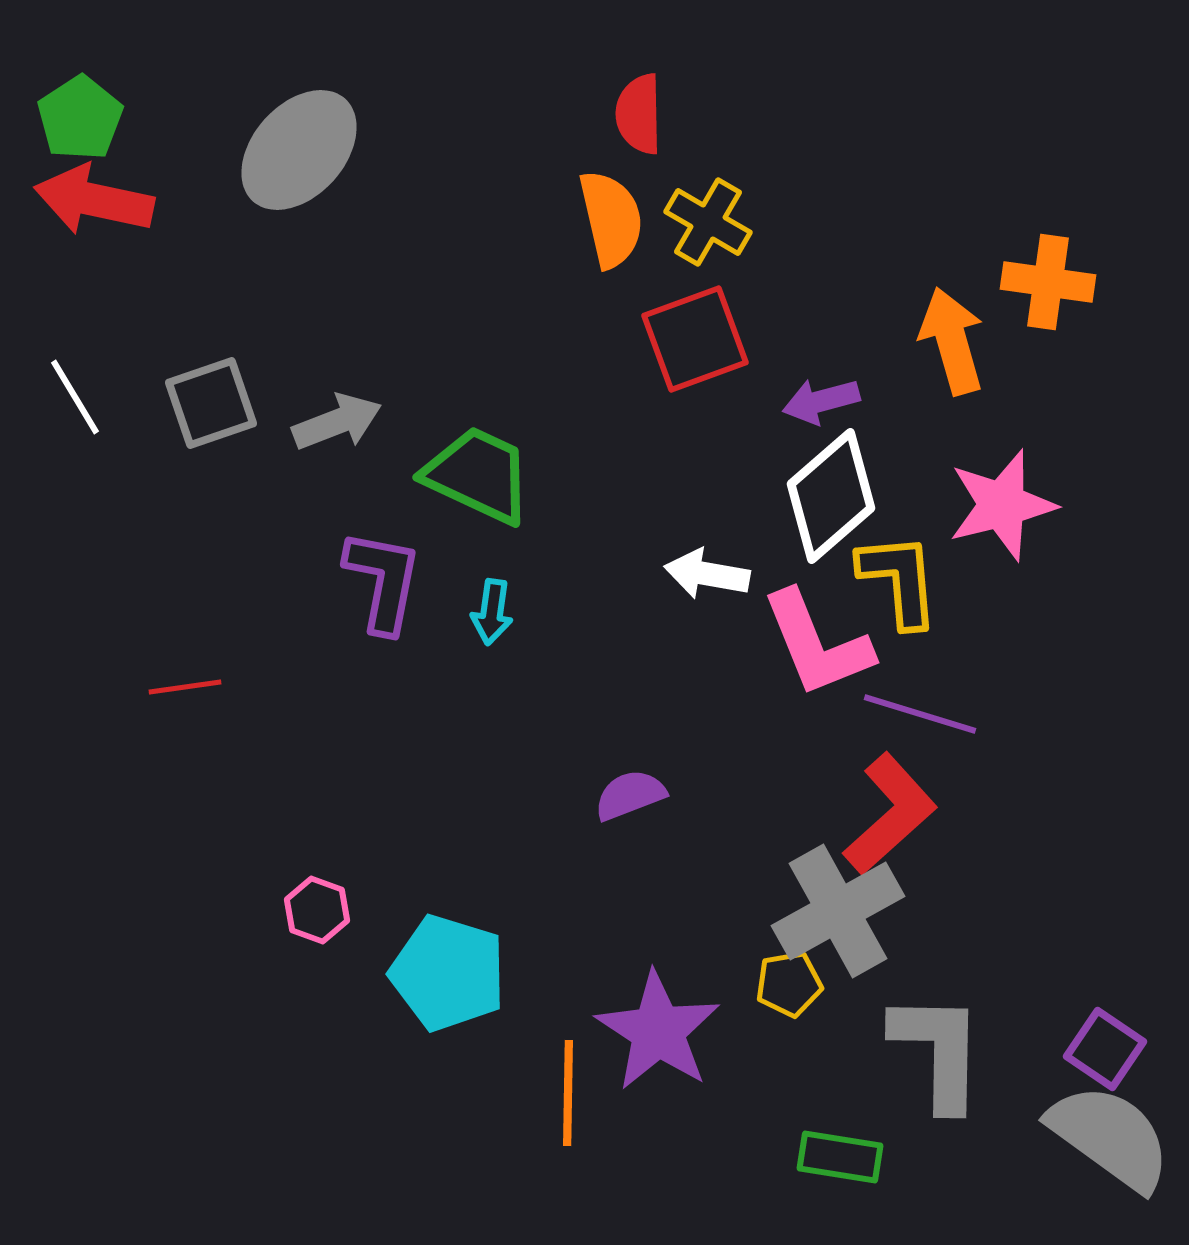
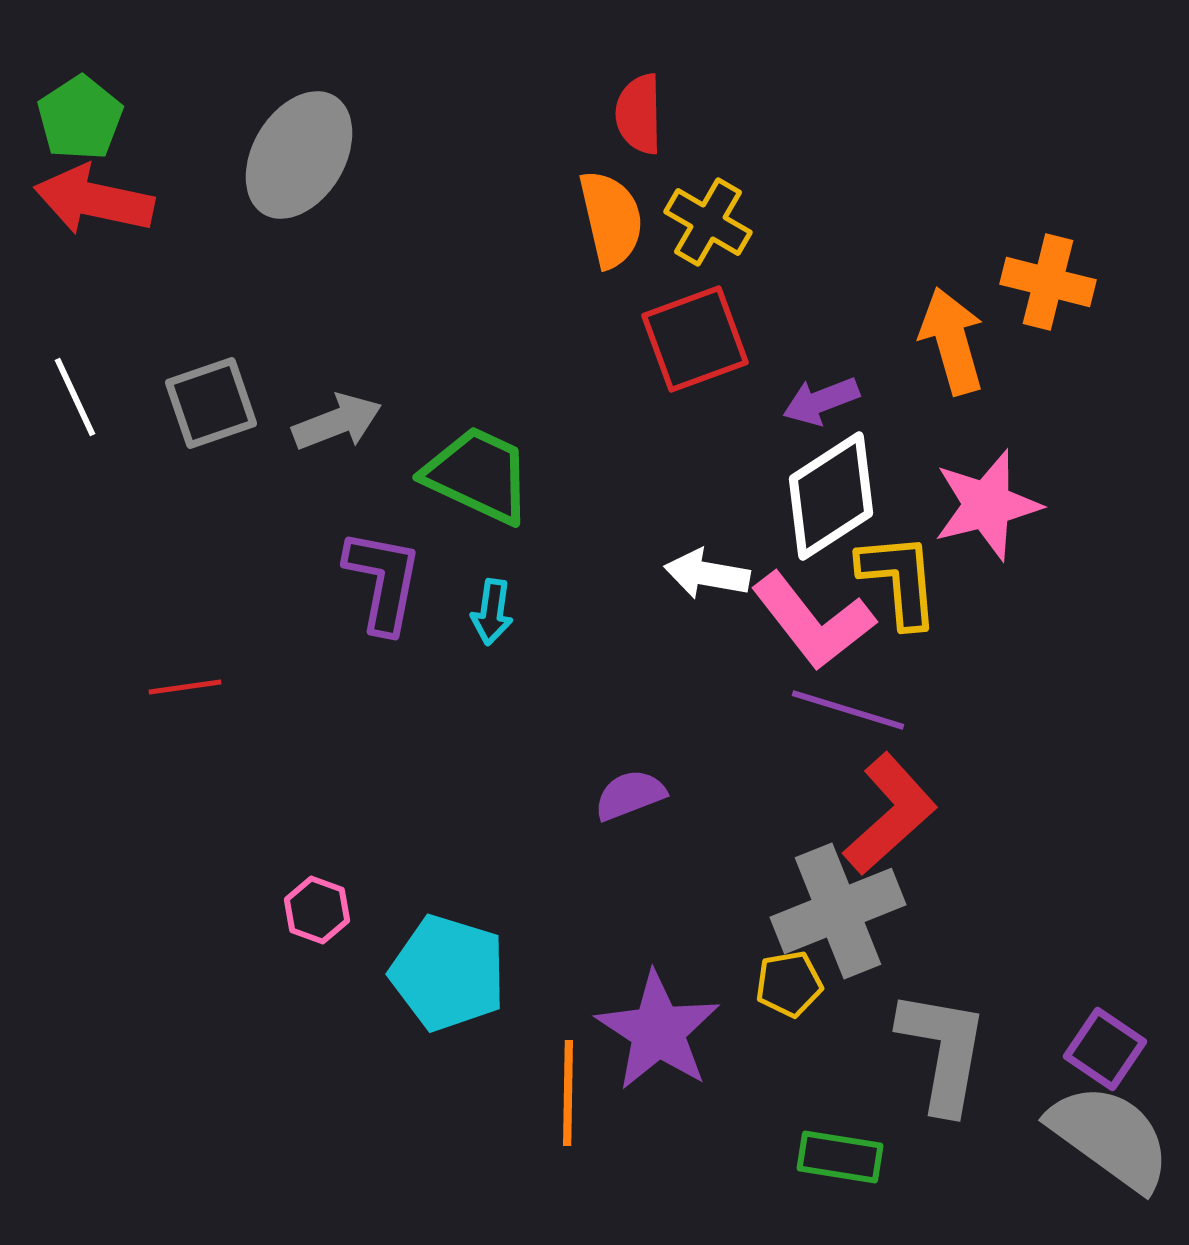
gray ellipse: moved 5 px down; rotated 11 degrees counterclockwise
orange cross: rotated 6 degrees clockwise
white line: rotated 6 degrees clockwise
purple arrow: rotated 6 degrees counterclockwise
white diamond: rotated 8 degrees clockwise
pink star: moved 15 px left
pink L-shape: moved 4 px left, 23 px up; rotated 16 degrees counterclockwise
purple line: moved 72 px left, 4 px up
gray cross: rotated 7 degrees clockwise
gray L-shape: moved 5 px right; rotated 9 degrees clockwise
